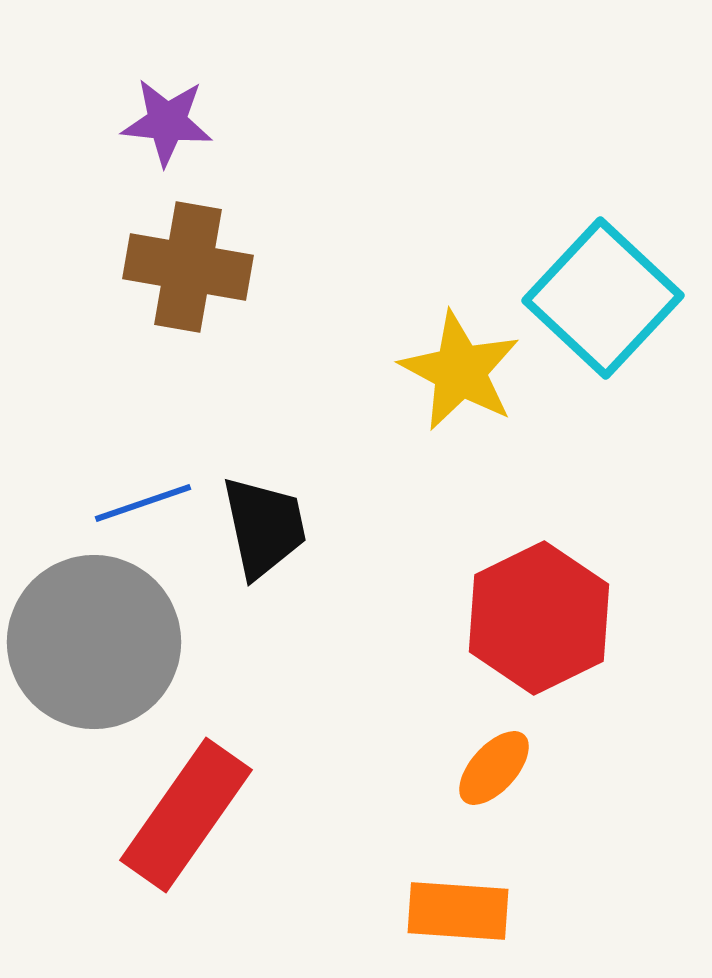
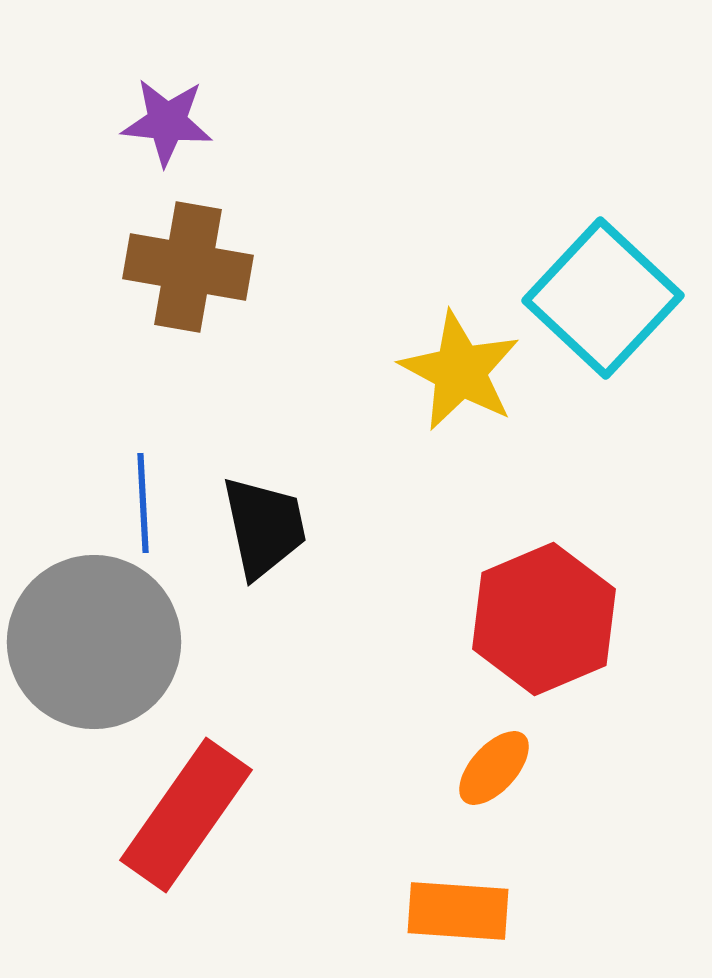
blue line: rotated 74 degrees counterclockwise
red hexagon: moved 5 px right, 1 px down; rotated 3 degrees clockwise
